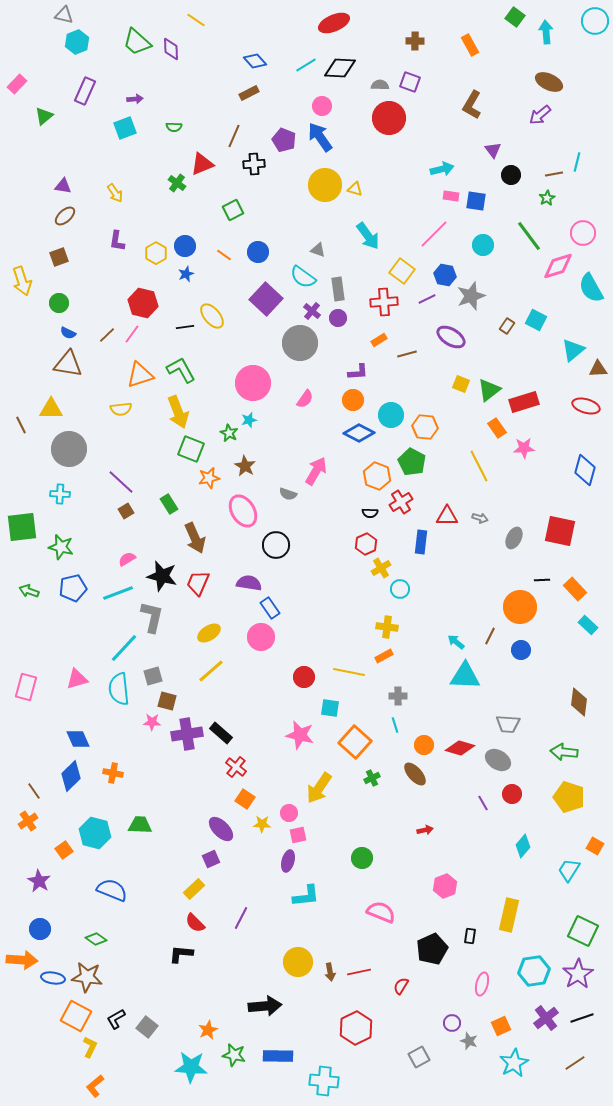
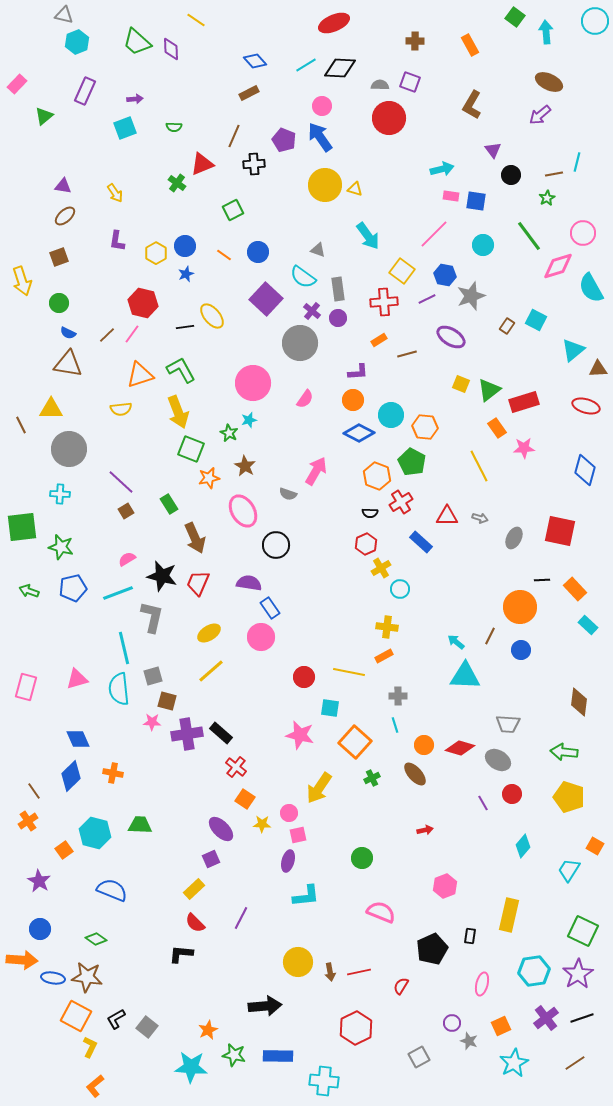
blue rectangle at (421, 542): rotated 55 degrees counterclockwise
cyan line at (124, 648): rotated 56 degrees counterclockwise
